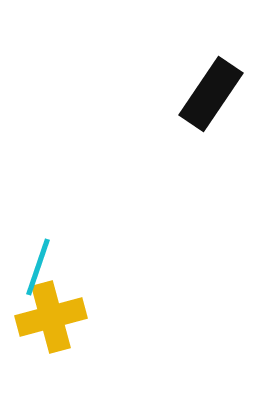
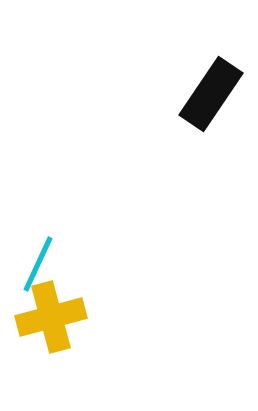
cyan line: moved 3 px up; rotated 6 degrees clockwise
